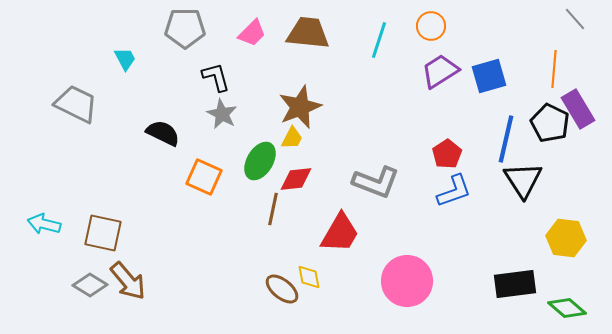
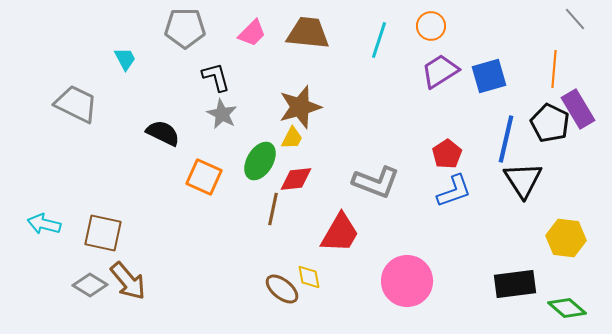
brown star: rotated 6 degrees clockwise
